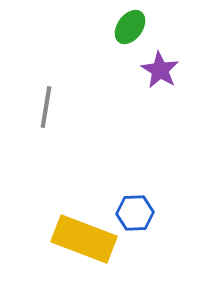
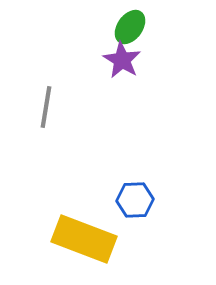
purple star: moved 38 px left, 10 px up
blue hexagon: moved 13 px up
